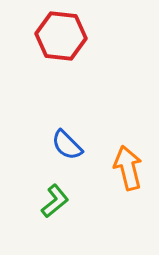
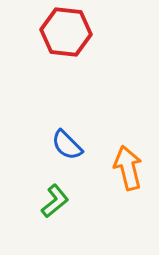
red hexagon: moved 5 px right, 4 px up
